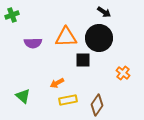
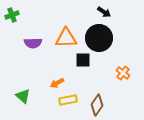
orange triangle: moved 1 px down
